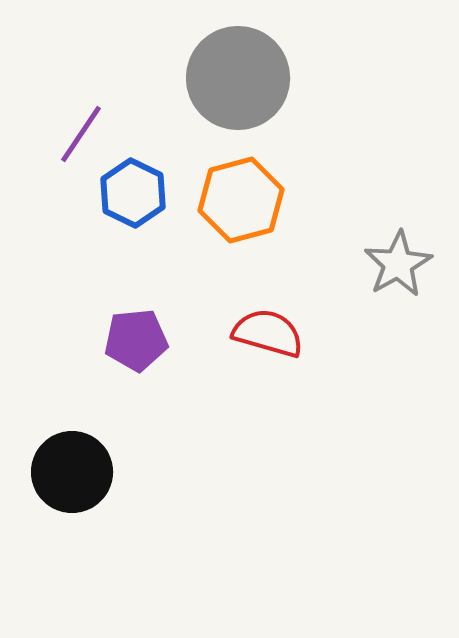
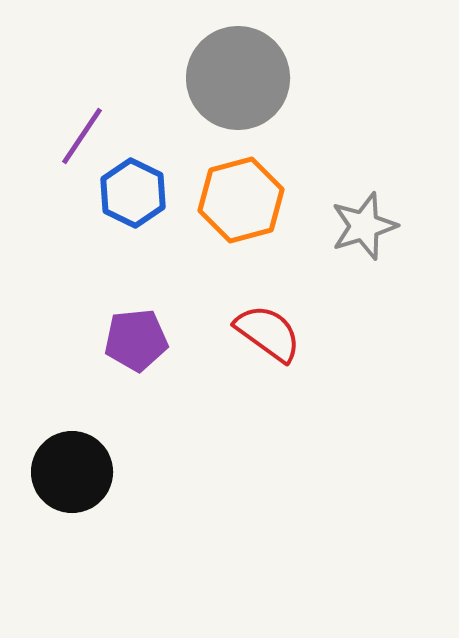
purple line: moved 1 px right, 2 px down
gray star: moved 34 px left, 38 px up; rotated 12 degrees clockwise
red semicircle: rotated 20 degrees clockwise
